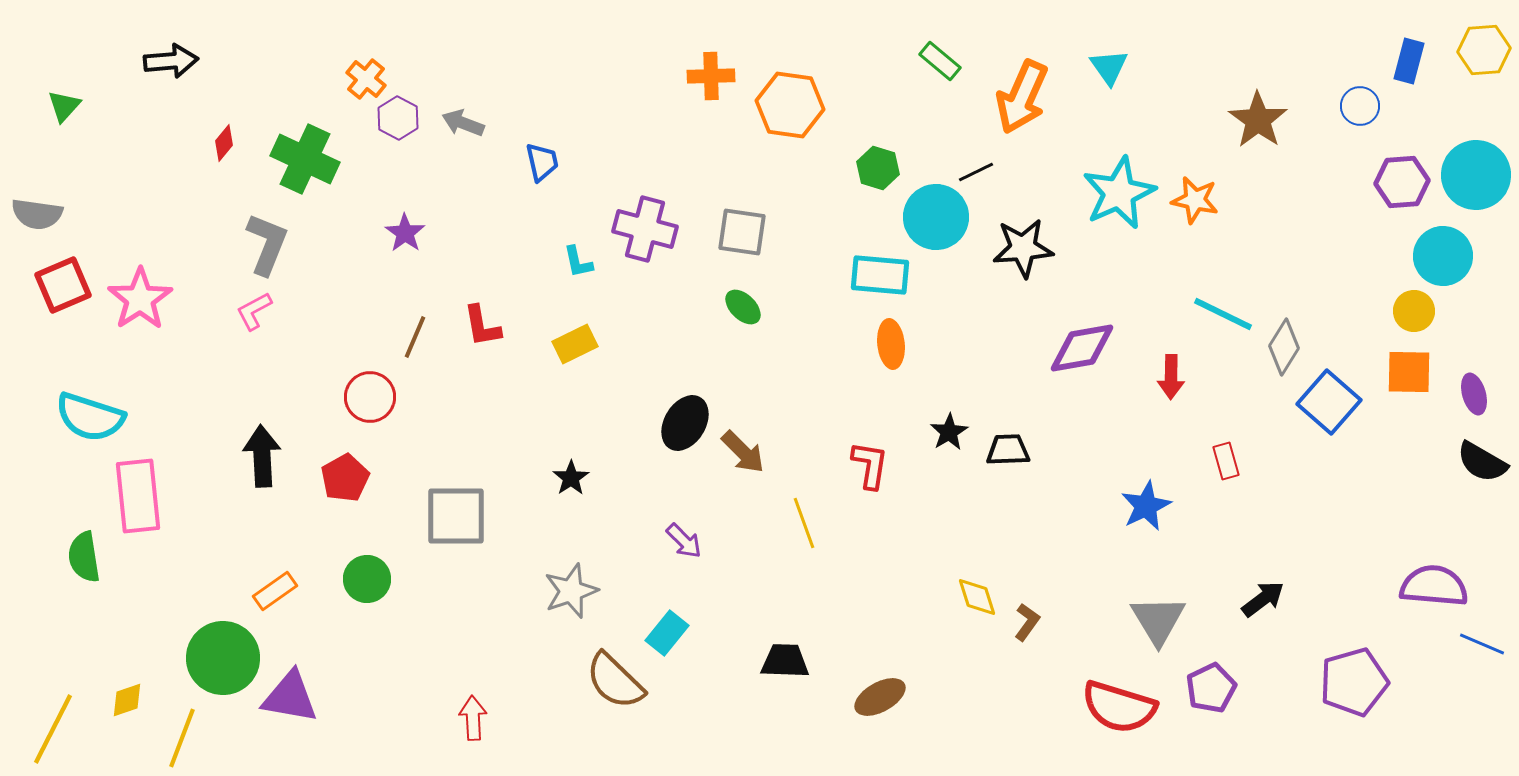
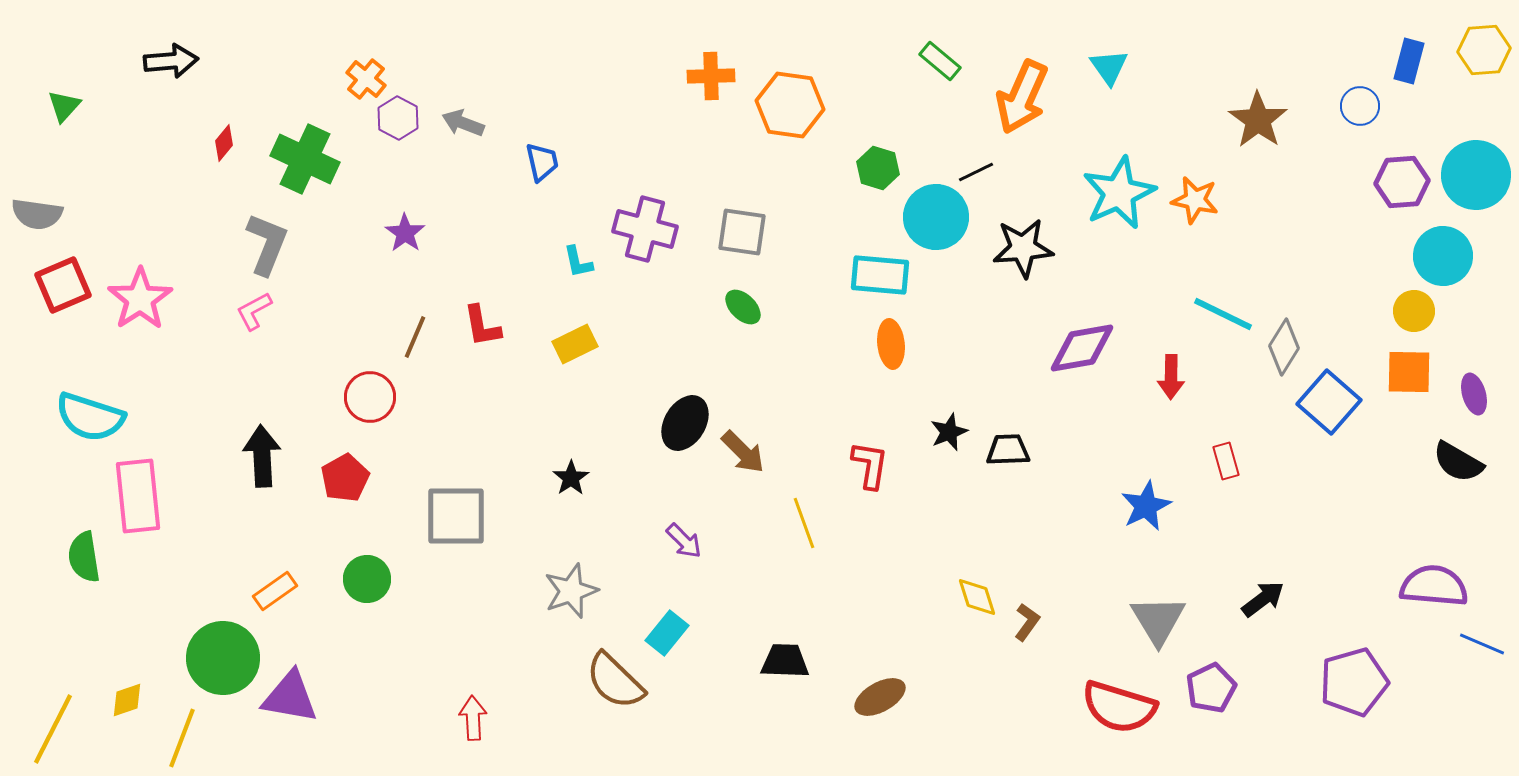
black star at (949, 432): rotated 9 degrees clockwise
black semicircle at (1482, 462): moved 24 px left
